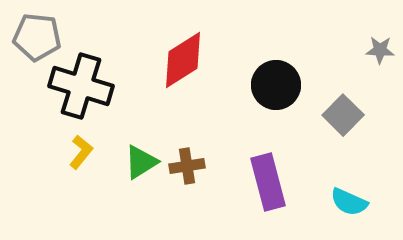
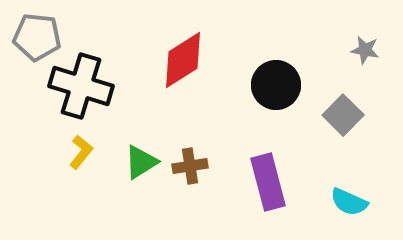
gray star: moved 15 px left; rotated 8 degrees clockwise
brown cross: moved 3 px right
